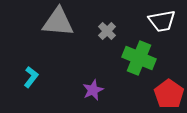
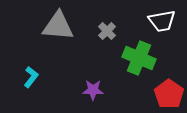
gray triangle: moved 4 px down
purple star: rotated 25 degrees clockwise
